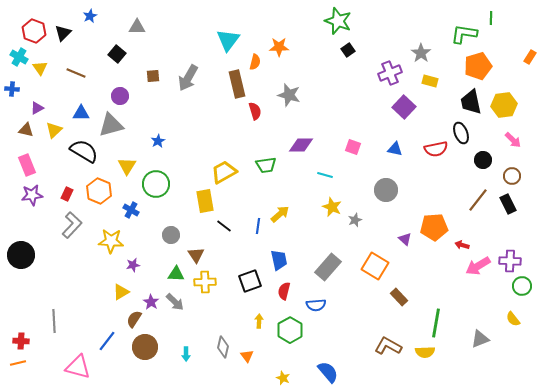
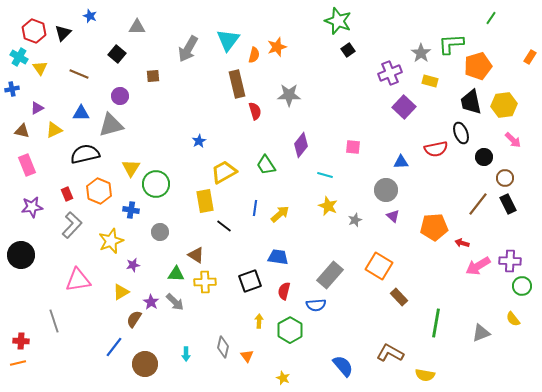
blue star at (90, 16): rotated 24 degrees counterclockwise
green line at (491, 18): rotated 32 degrees clockwise
green L-shape at (464, 34): moved 13 px left, 10 px down; rotated 12 degrees counterclockwise
orange star at (279, 47): moved 2 px left; rotated 18 degrees counterclockwise
orange semicircle at (255, 62): moved 1 px left, 7 px up
brown line at (76, 73): moved 3 px right, 1 px down
gray arrow at (188, 78): moved 29 px up
blue cross at (12, 89): rotated 16 degrees counterclockwise
gray star at (289, 95): rotated 15 degrees counterclockwise
brown triangle at (26, 130): moved 4 px left, 1 px down
yellow triangle at (54, 130): rotated 18 degrees clockwise
blue star at (158, 141): moved 41 px right
purple diamond at (301, 145): rotated 50 degrees counterclockwise
pink square at (353, 147): rotated 14 degrees counterclockwise
blue triangle at (395, 149): moved 6 px right, 13 px down; rotated 14 degrees counterclockwise
black semicircle at (84, 151): moved 1 px right, 3 px down; rotated 44 degrees counterclockwise
black circle at (483, 160): moved 1 px right, 3 px up
green trapezoid at (266, 165): rotated 65 degrees clockwise
yellow triangle at (127, 166): moved 4 px right, 2 px down
brown circle at (512, 176): moved 7 px left, 2 px down
red rectangle at (67, 194): rotated 48 degrees counterclockwise
purple star at (32, 195): moved 12 px down
brown line at (478, 200): moved 4 px down
yellow star at (332, 207): moved 4 px left, 1 px up
blue cross at (131, 210): rotated 21 degrees counterclockwise
blue line at (258, 226): moved 3 px left, 18 px up
gray circle at (171, 235): moved 11 px left, 3 px up
purple triangle at (405, 239): moved 12 px left, 23 px up
yellow star at (111, 241): rotated 25 degrees counterclockwise
red arrow at (462, 245): moved 2 px up
brown triangle at (196, 255): rotated 24 degrees counterclockwise
blue trapezoid at (279, 260): moved 1 px left, 3 px up; rotated 70 degrees counterclockwise
orange square at (375, 266): moved 4 px right
gray rectangle at (328, 267): moved 2 px right, 8 px down
gray line at (54, 321): rotated 15 degrees counterclockwise
gray triangle at (480, 339): moved 1 px right, 6 px up
blue line at (107, 341): moved 7 px right, 6 px down
brown L-shape at (388, 346): moved 2 px right, 7 px down
brown circle at (145, 347): moved 17 px down
yellow semicircle at (425, 352): moved 23 px down; rotated 12 degrees clockwise
pink triangle at (78, 367): moved 87 px up; rotated 24 degrees counterclockwise
blue semicircle at (328, 372): moved 15 px right, 6 px up
